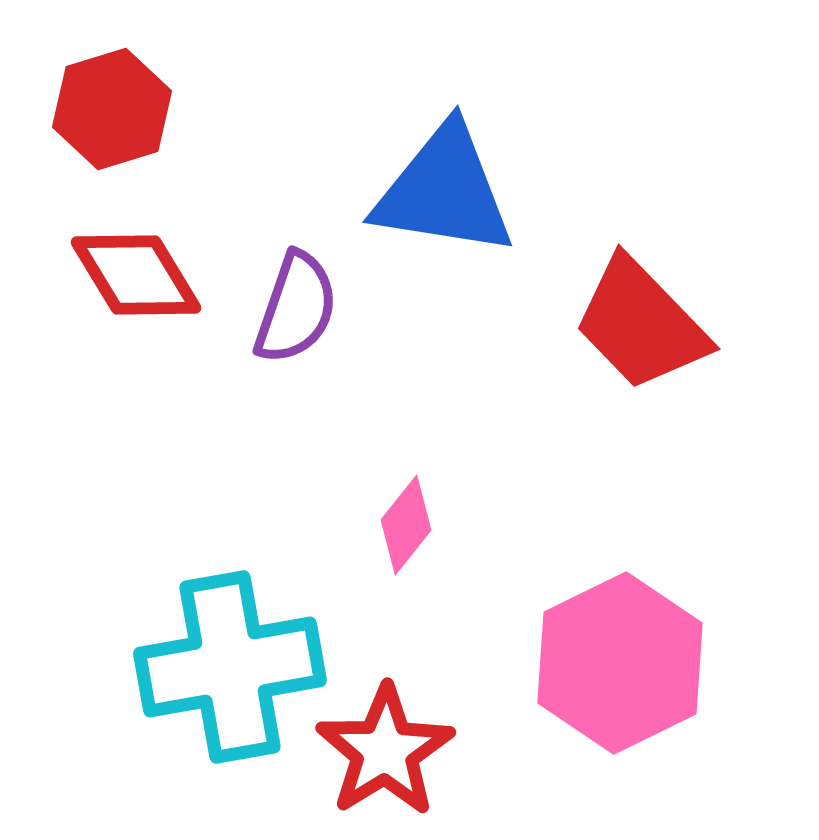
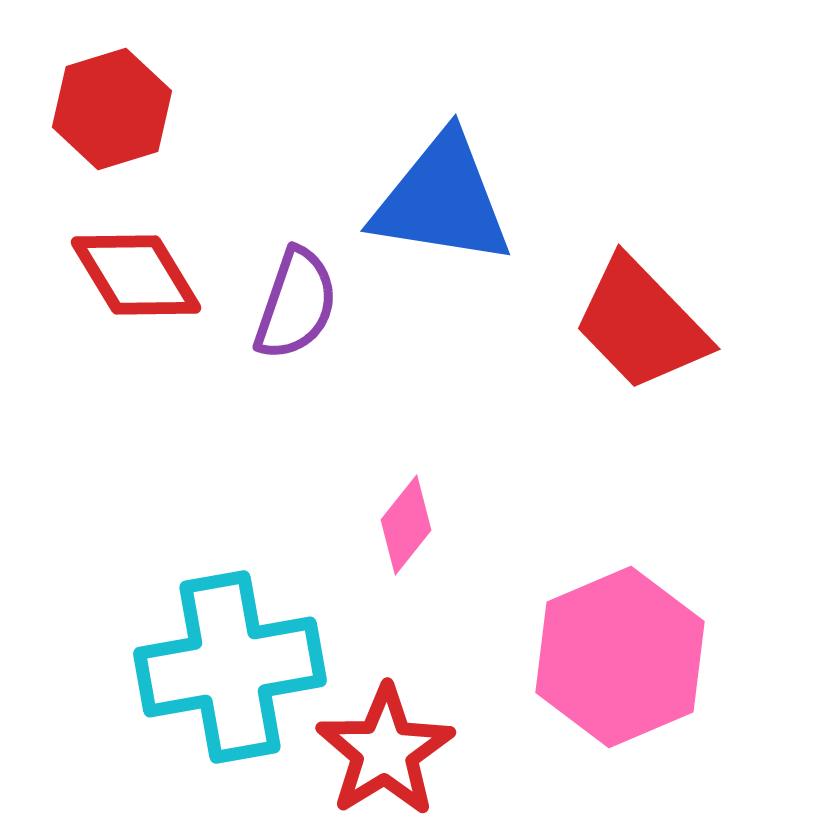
blue triangle: moved 2 px left, 9 px down
purple semicircle: moved 4 px up
pink hexagon: moved 6 px up; rotated 3 degrees clockwise
